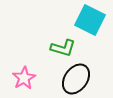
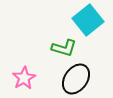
cyan square: moved 2 px left; rotated 24 degrees clockwise
green L-shape: moved 1 px right
